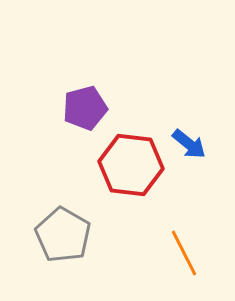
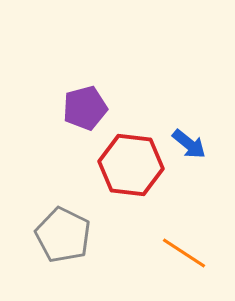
gray pentagon: rotated 4 degrees counterclockwise
orange line: rotated 30 degrees counterclockwise
